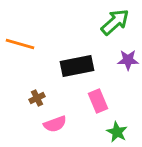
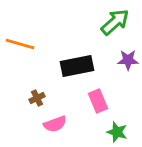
green star: rotated 10 degrees counterclockwise
